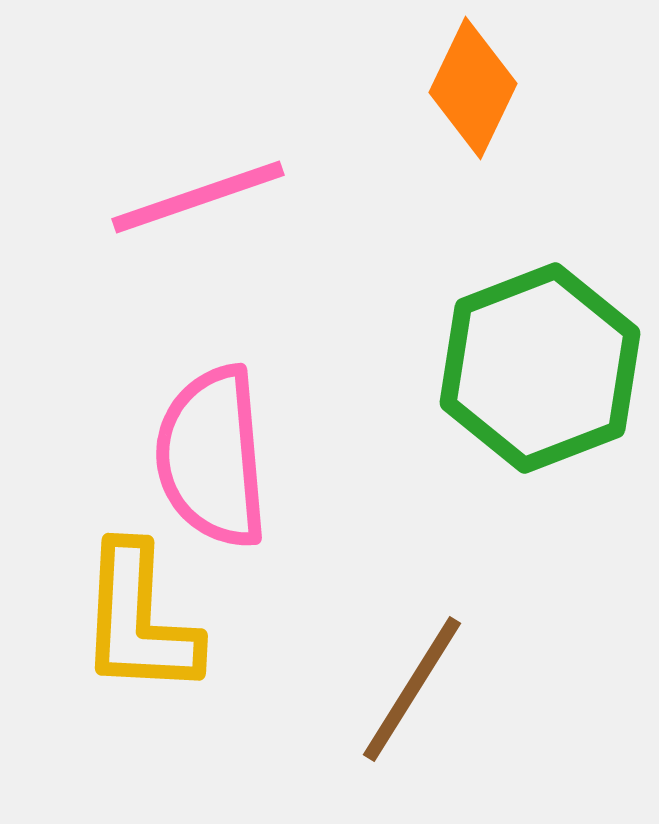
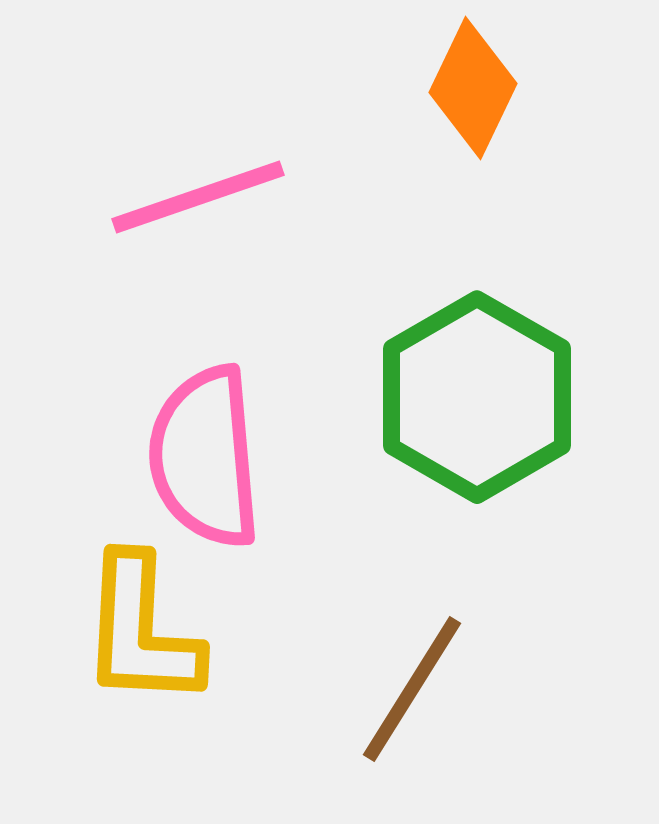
green hexagon: moved 63 px left, 29 px down; rotated 9 degrees counterclockwise
pink semicircle: moved 7 px left
yellow L-shape: moved 2 px right, 11 px down
